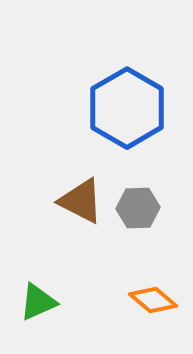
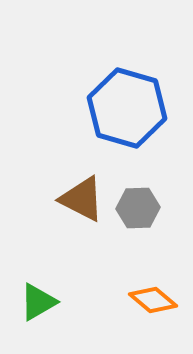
blue hexagon: rotated 14 degrees counterclockwise
brown triangle: moved 1 px right, 2 px up
green triangle: rotated 6 degrees counterclockwise
